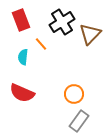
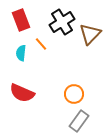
cyan semicircle: moved 2 px left, 4 px up
